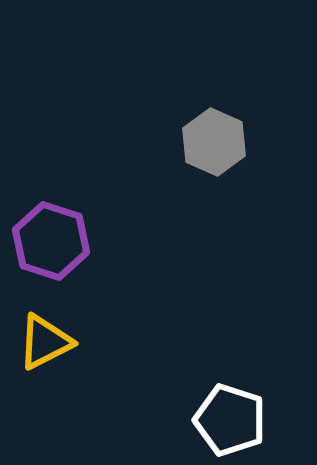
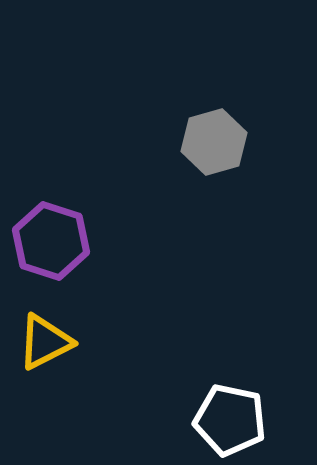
gray hexagon: rotated 20 degrees clockwise
white pentagon: rotated 6 degrees counterclockwise
